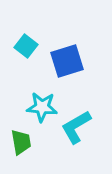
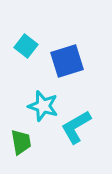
cyan star: moved 1 px right, 1 px up; rotated 12 degrees clockwise
